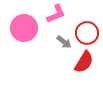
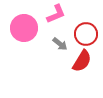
red circle: moved 1 px left, 1 px down
gray arrow: moved 4 px left, 2 px down
red semicircle: moved 2 px left, 1 px up
